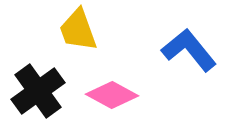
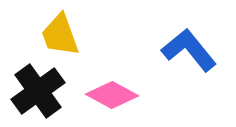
yellow trapezoid: moved 18 px left, 5 px down
